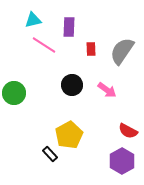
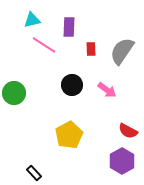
cyan triangle: moved 1 px left
black rectangle: moved 16 px left, 19 px down
